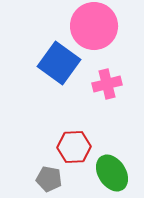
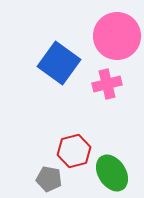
pink circle: moved 23 px right, 10 px down
red hexagon: moved 4 px down; rotated 12 degrees counterclockwise
